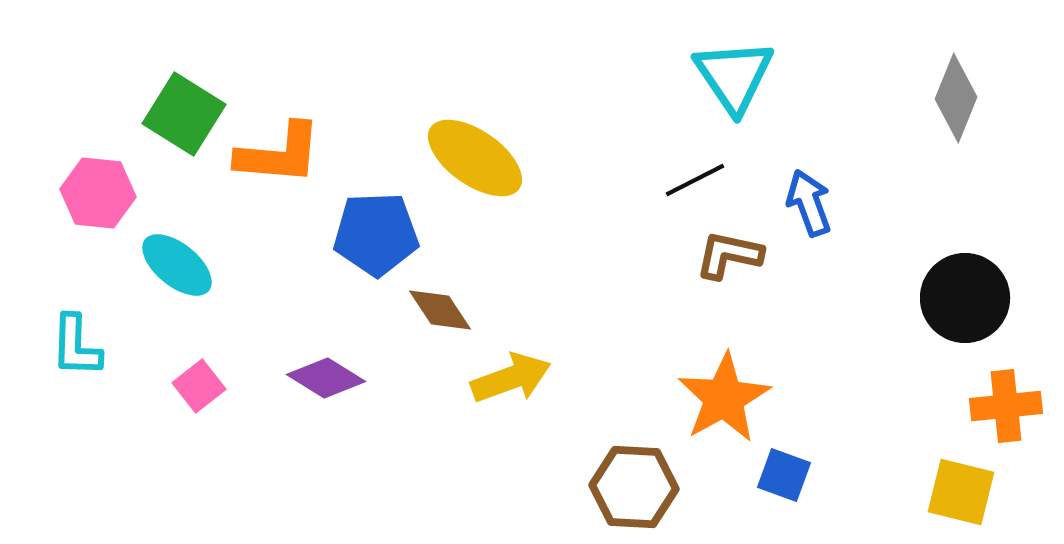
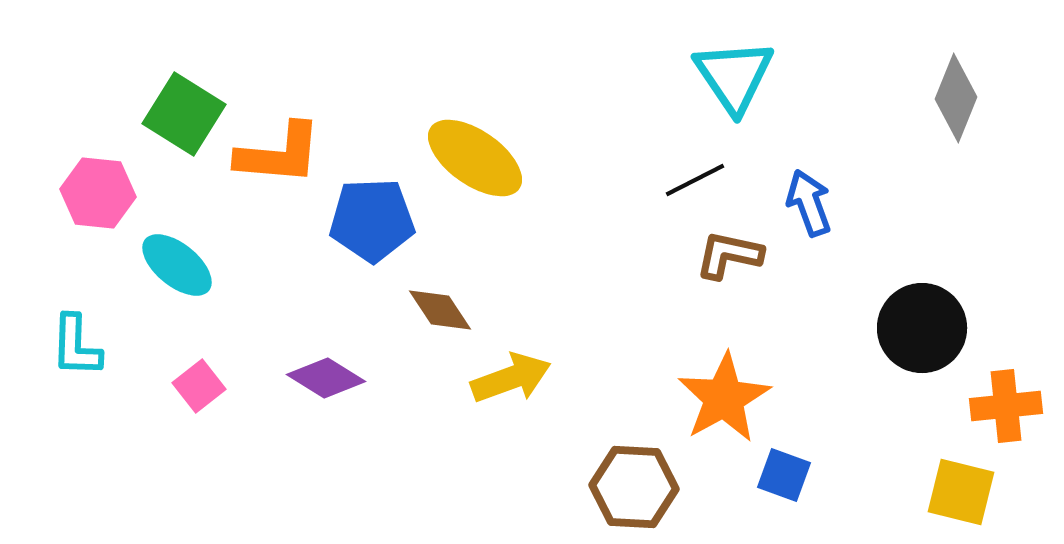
blue pentagon: moved 4 px left, 14 px up
black circle: moved 43 px left, 30 px down
